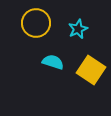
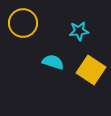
yellow circle: moved 13 px left
cyan star: moved 1 px right, 2 px down; rotated 18 degrees clockwise
